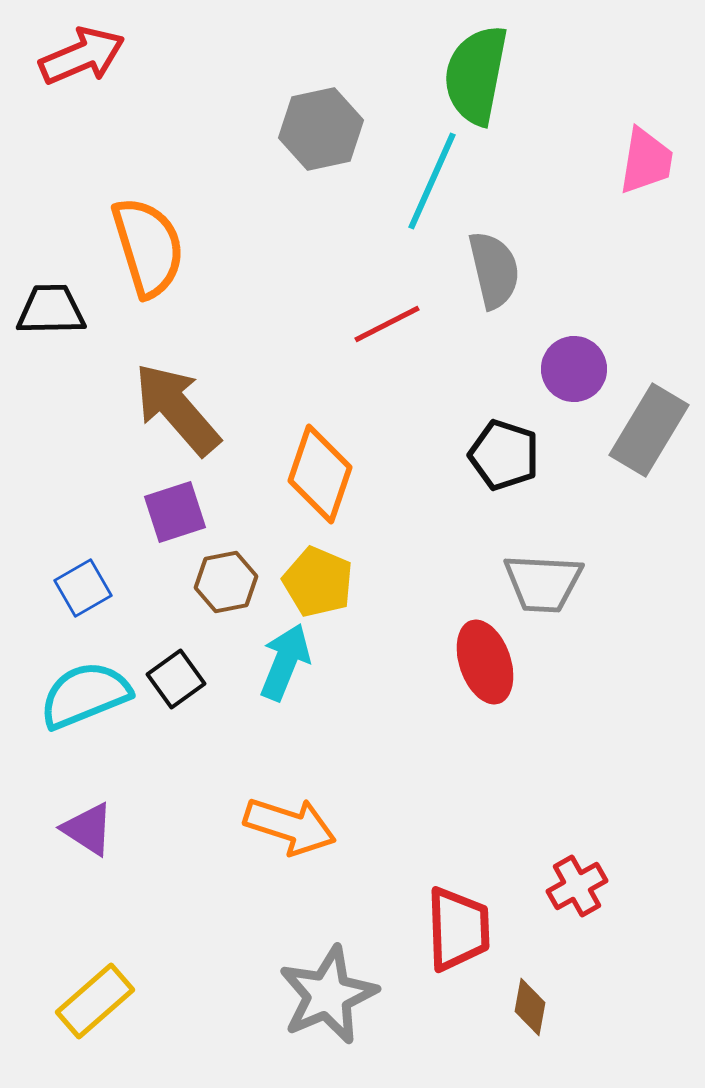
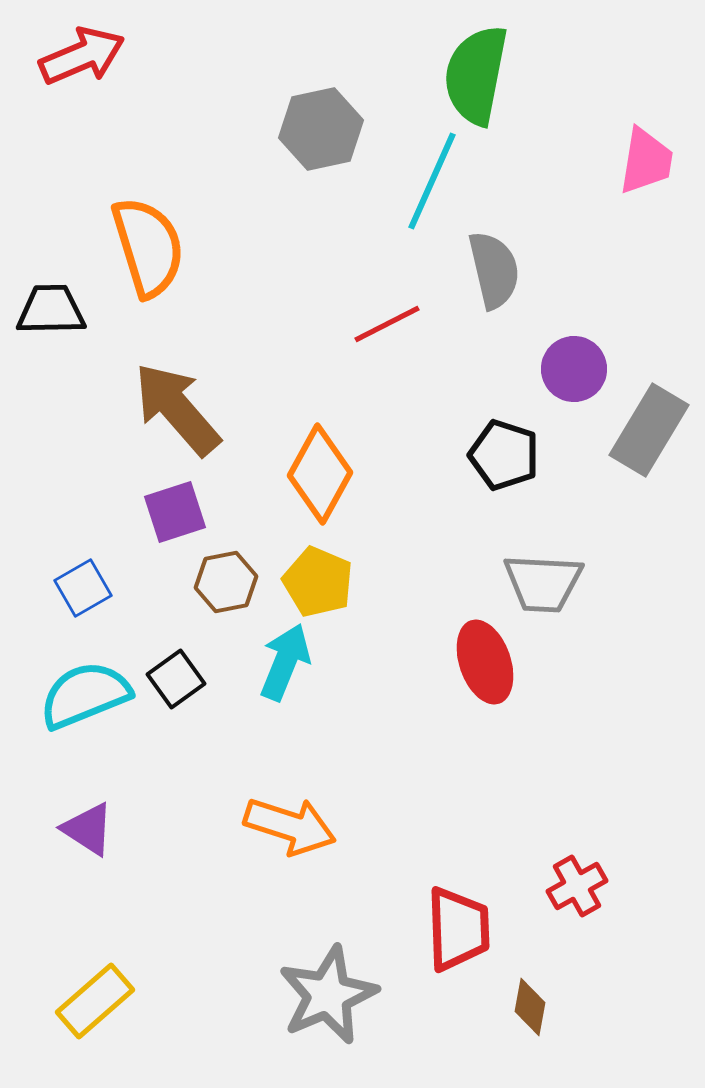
orange diamond: rotated 10 degrees clockwise
